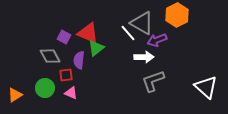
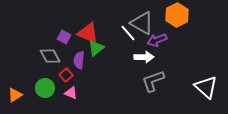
red square: rotated 32 degrees counterclockwise
